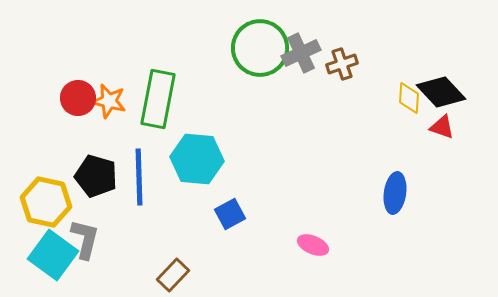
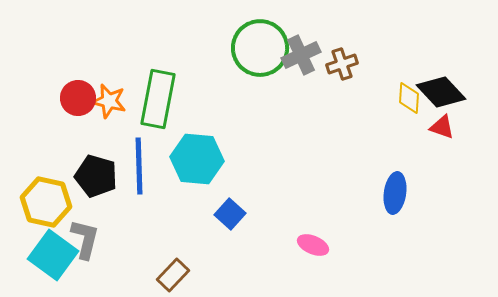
gray cross: moved 2 px down
blue line: moved 11 px up
blue square: rotated 20 degrees counterclockwise
